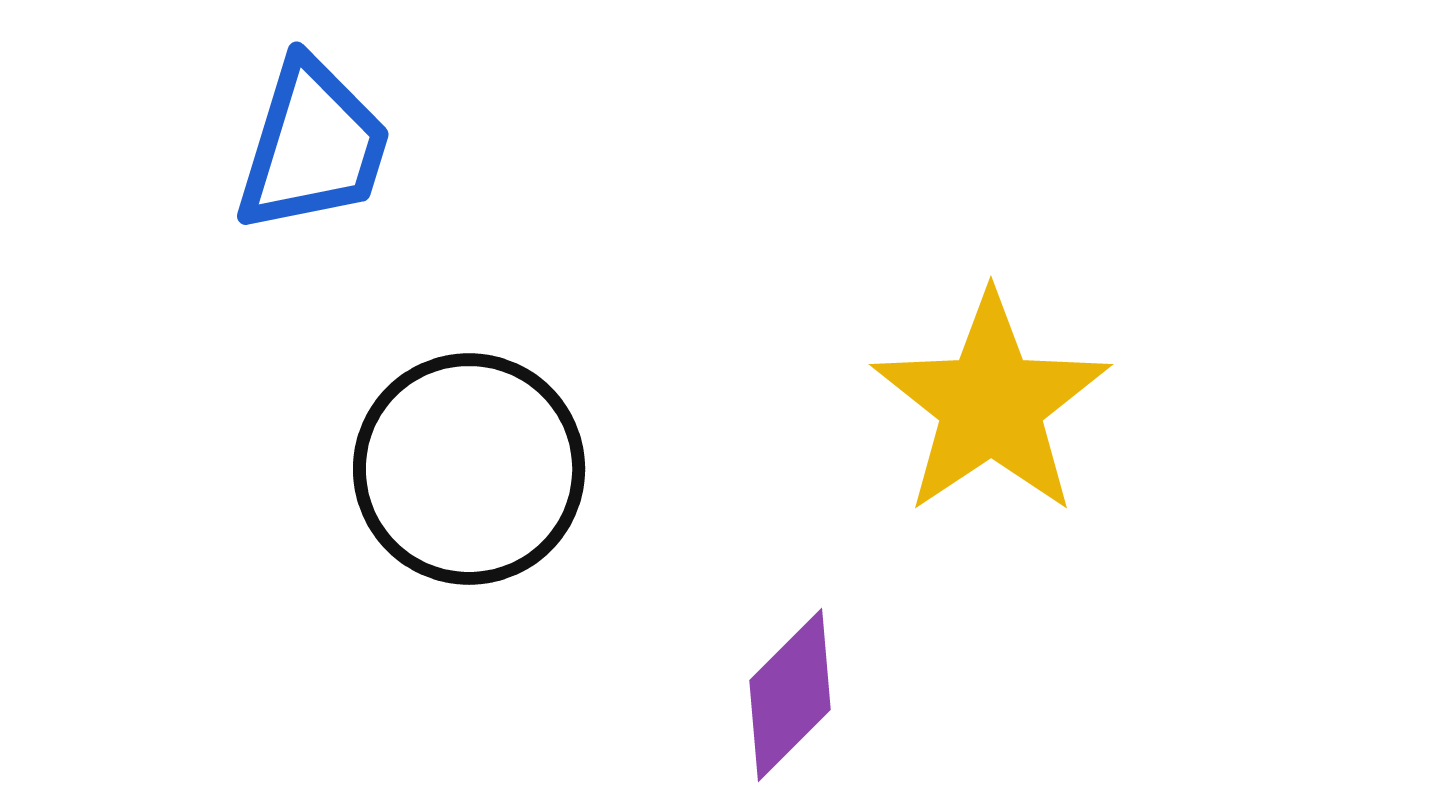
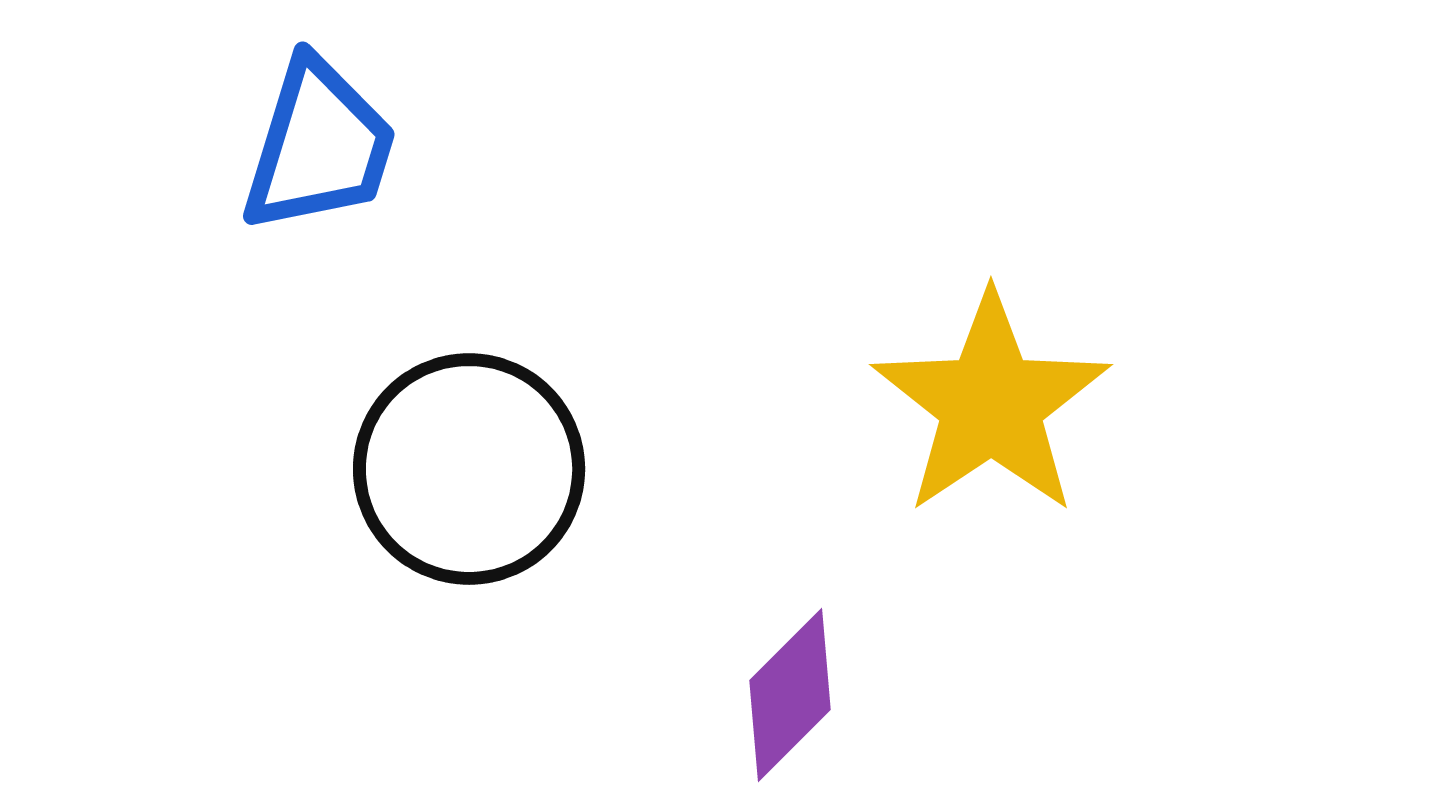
blue trapezoid: moved 6 px right
